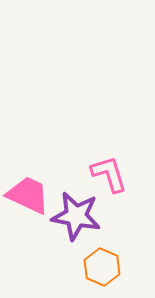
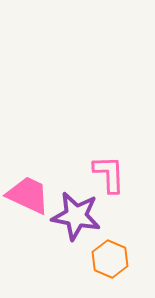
pink L-shape: rotated 15 degrees clockwise
orange hexagon: moved 8 px right, 8 px up
